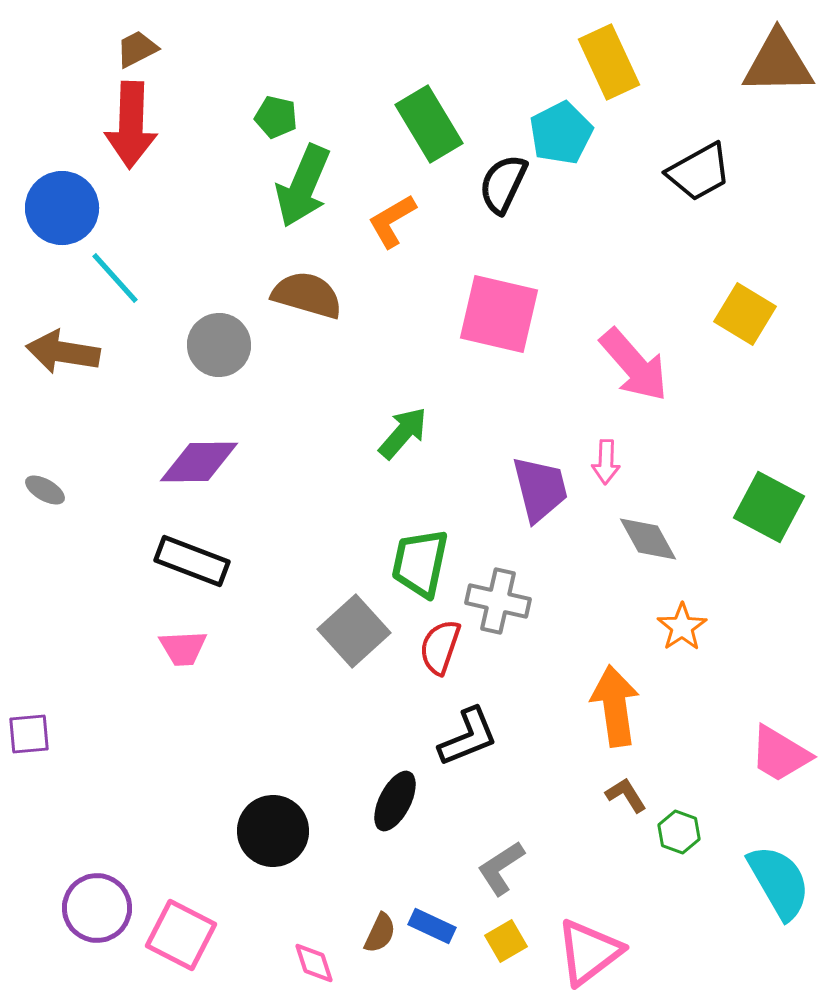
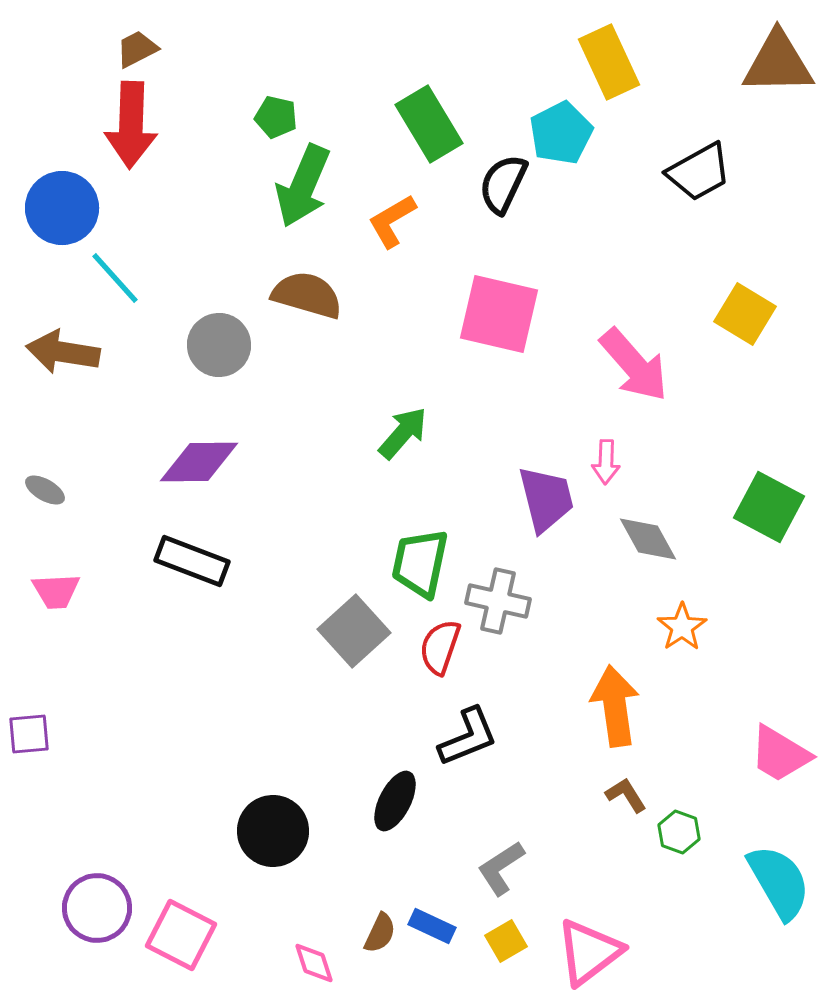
purple trapezoid at (540, 489): moved 6 px right, 10 px down
pink trapezoid at (183, 648): moved 127 px left, 57 px up
